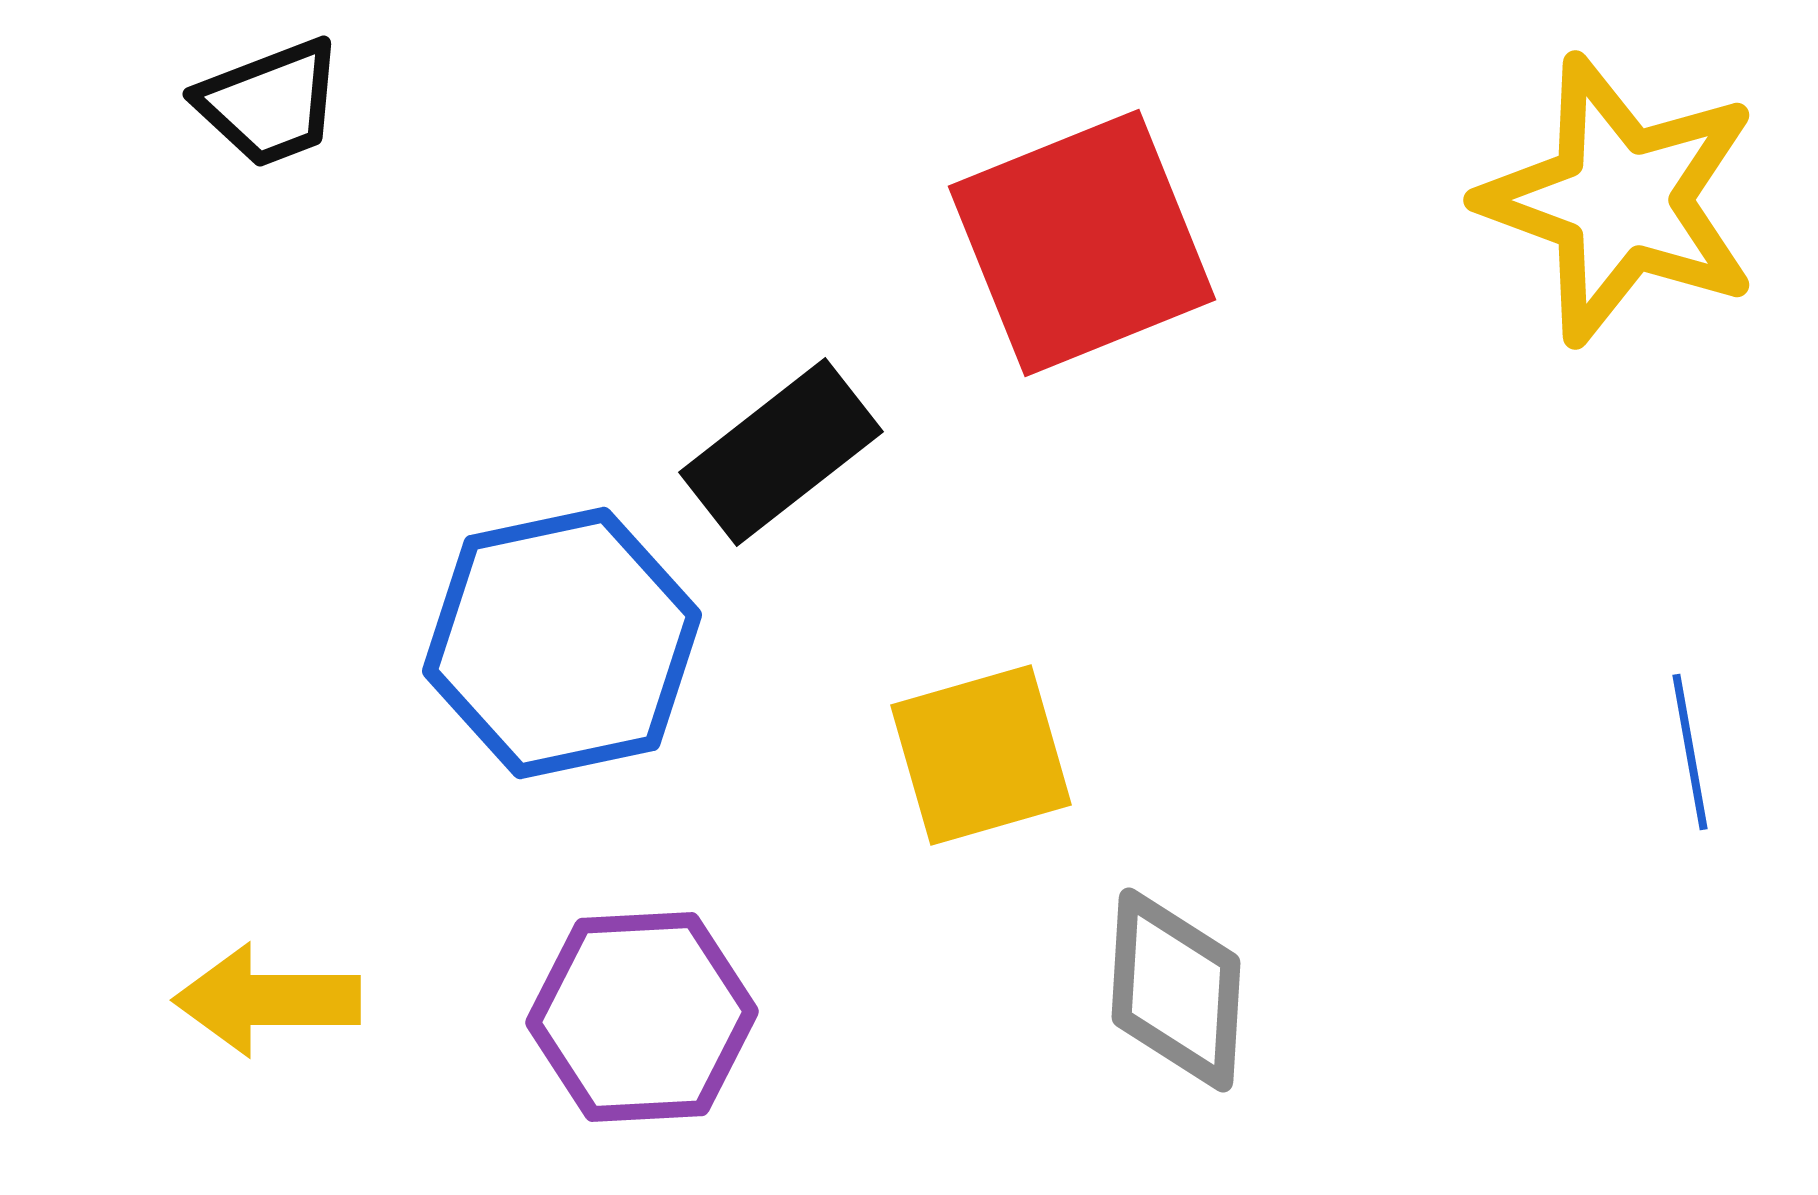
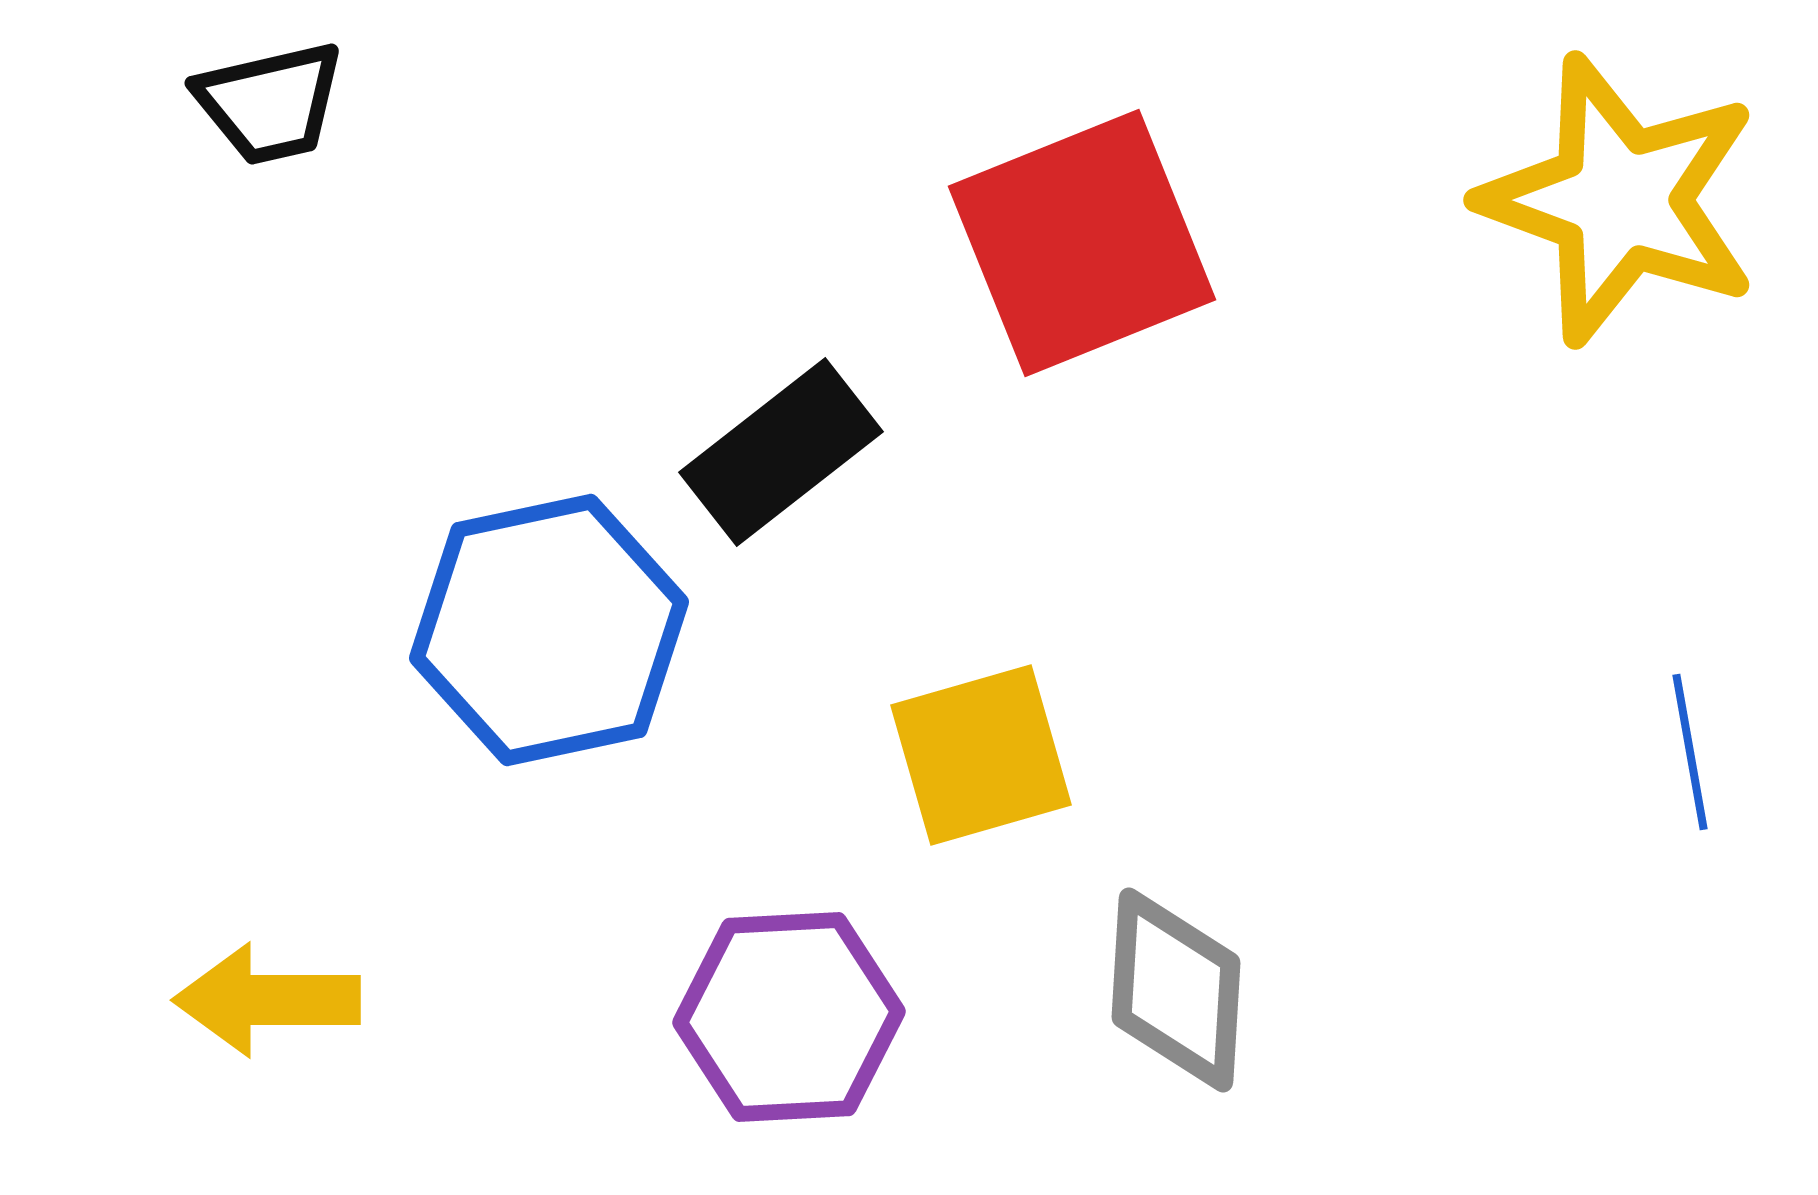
black trapezoid: rotated 8 degrees clockwise
blue hexagon: moved 13 px left, 13 px up
purple hexagon: moved 147 px right
